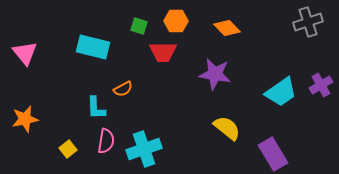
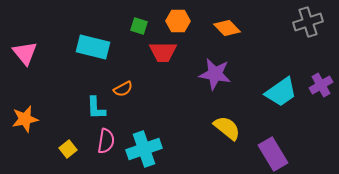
orange hexagon: moved 2 px right
